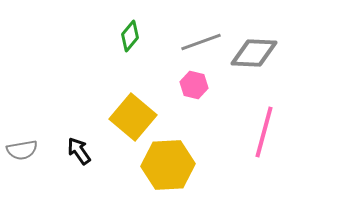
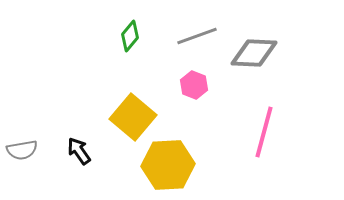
gray line: moved 4 px left, 6 px up
pink hexagon: rotated 8 degrees clockwise
